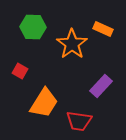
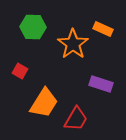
orange star: moved 1 px right
purple rectangle: moved 2 px up; rotated 65 degrees clockwise
red trapezoid: moved 3 px left, 2 px up; rotated 68 degrees counterclockwise
